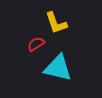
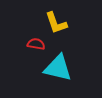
red semicircle: rotated 42 degrees clockwise
